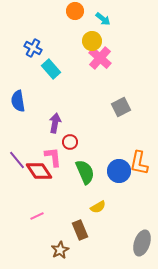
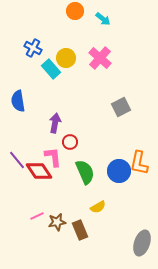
yellow circle: moved 26 px left, 17 px down
brown star: moved 3 px left, 28 px up; rotated 18 degrees clockwise
